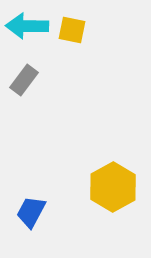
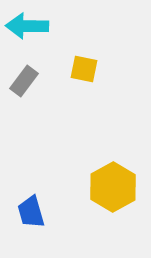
yellow square: moved 12 px right, 39 px down
gray rectangle: moved 1 px down
blue trapezoid: rotated 44 degrees counterclockwise
